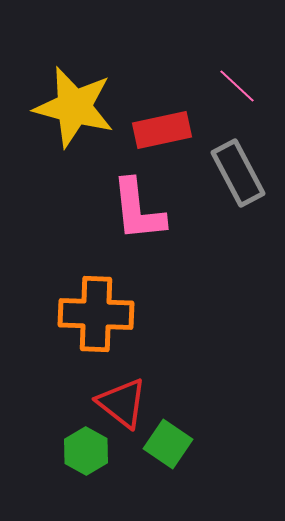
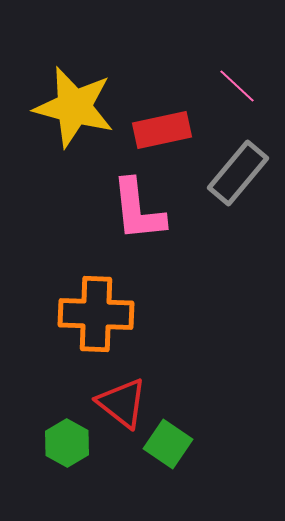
gray rectangle: rotated 68 degrees clockwise
green hexagon: moved 19 px left, 8 px up
